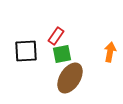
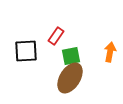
green square: moved 9 px right, 2 px down
